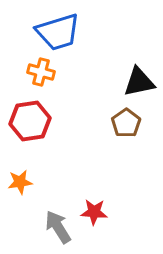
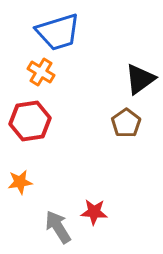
orange cross: rotated 16 degrees clockwise
black triangle: moved 1 px right, 3 px up; rotated 24 degrees counterclockwise
